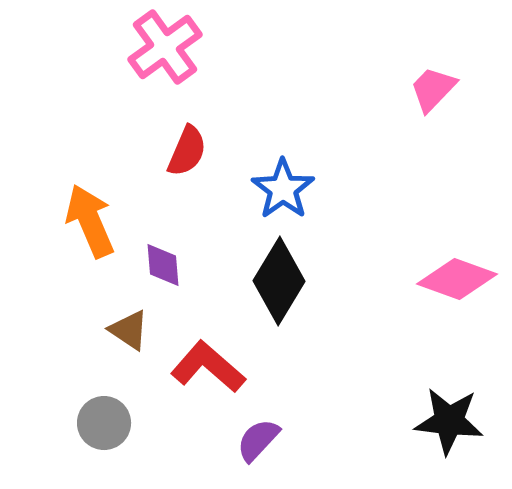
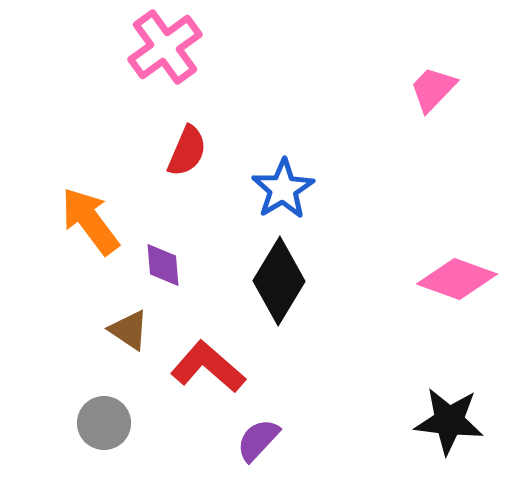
blue star: rotated 4 degrees clockwise
orange arrow: rotated 14 degrees counterclockwise
